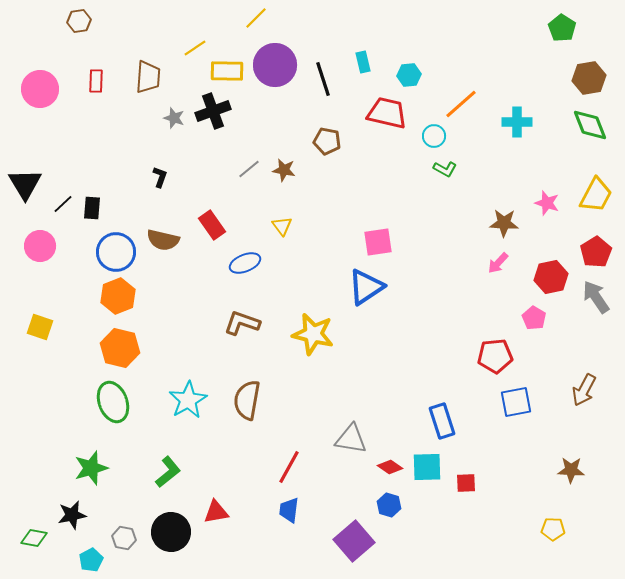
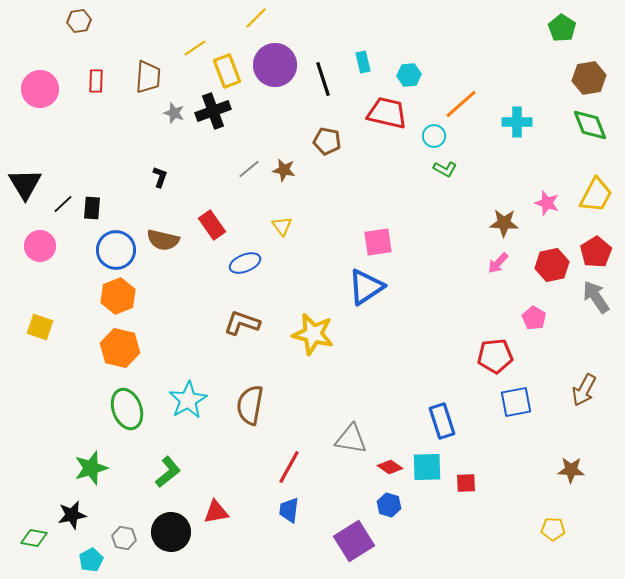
yellow rectangle at (227, 71): rotated 68 degrees clockwise
gray star at (174, 118): moved 5 px up
blue circle at (116, 252): moved 2 px up
red hexagon at (551, 277): moved 1 px right, 12 px up
brown semicircle at (247, 400): moved 3 px right, 5 px down
green ellipse at (113, 402): moved 14 px right, 7 px down
purple square at (354, 541): rotated 9 degrees clockwise
